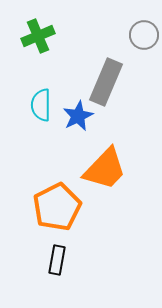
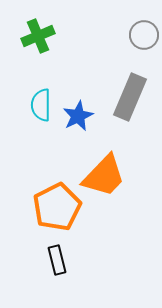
gray rectangle: moved 24 px right, 15 px down
orange trapezoid: moved 1 px left, 7 px down
black rectangle: rotated 24 degrees counterclockwise
